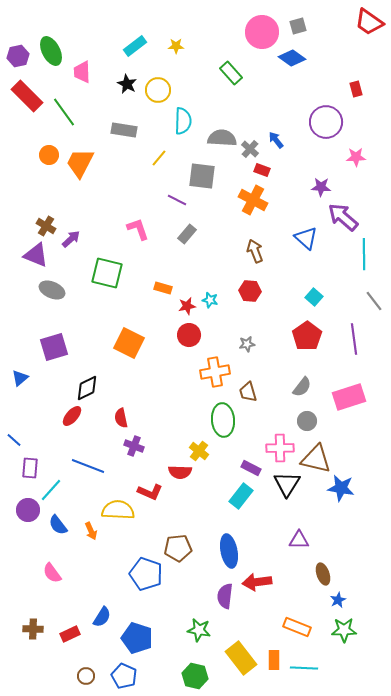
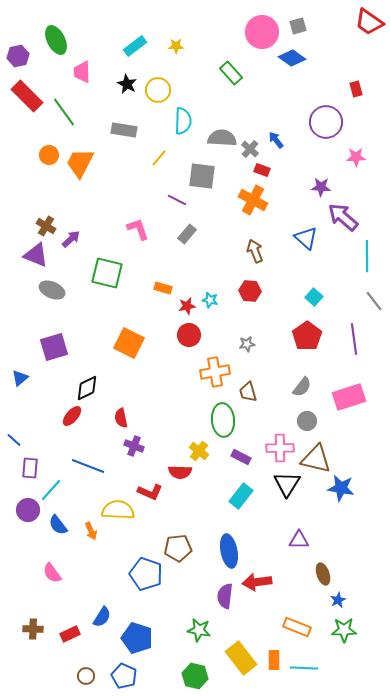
green ellipse at (51, 51): moved 5 px right, 11 px up
cyan line at (364, 254): moved 3 px right, 2 px down
purple rectangle at (251, 468): moved 10 px left, 11 px up
